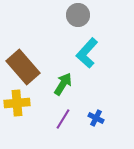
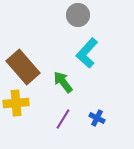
green arrow: moved 2 px up; rotated 70 degrees counterclockwise
yellow cross: moved 1 px left
blue cross: moved 1 px right
